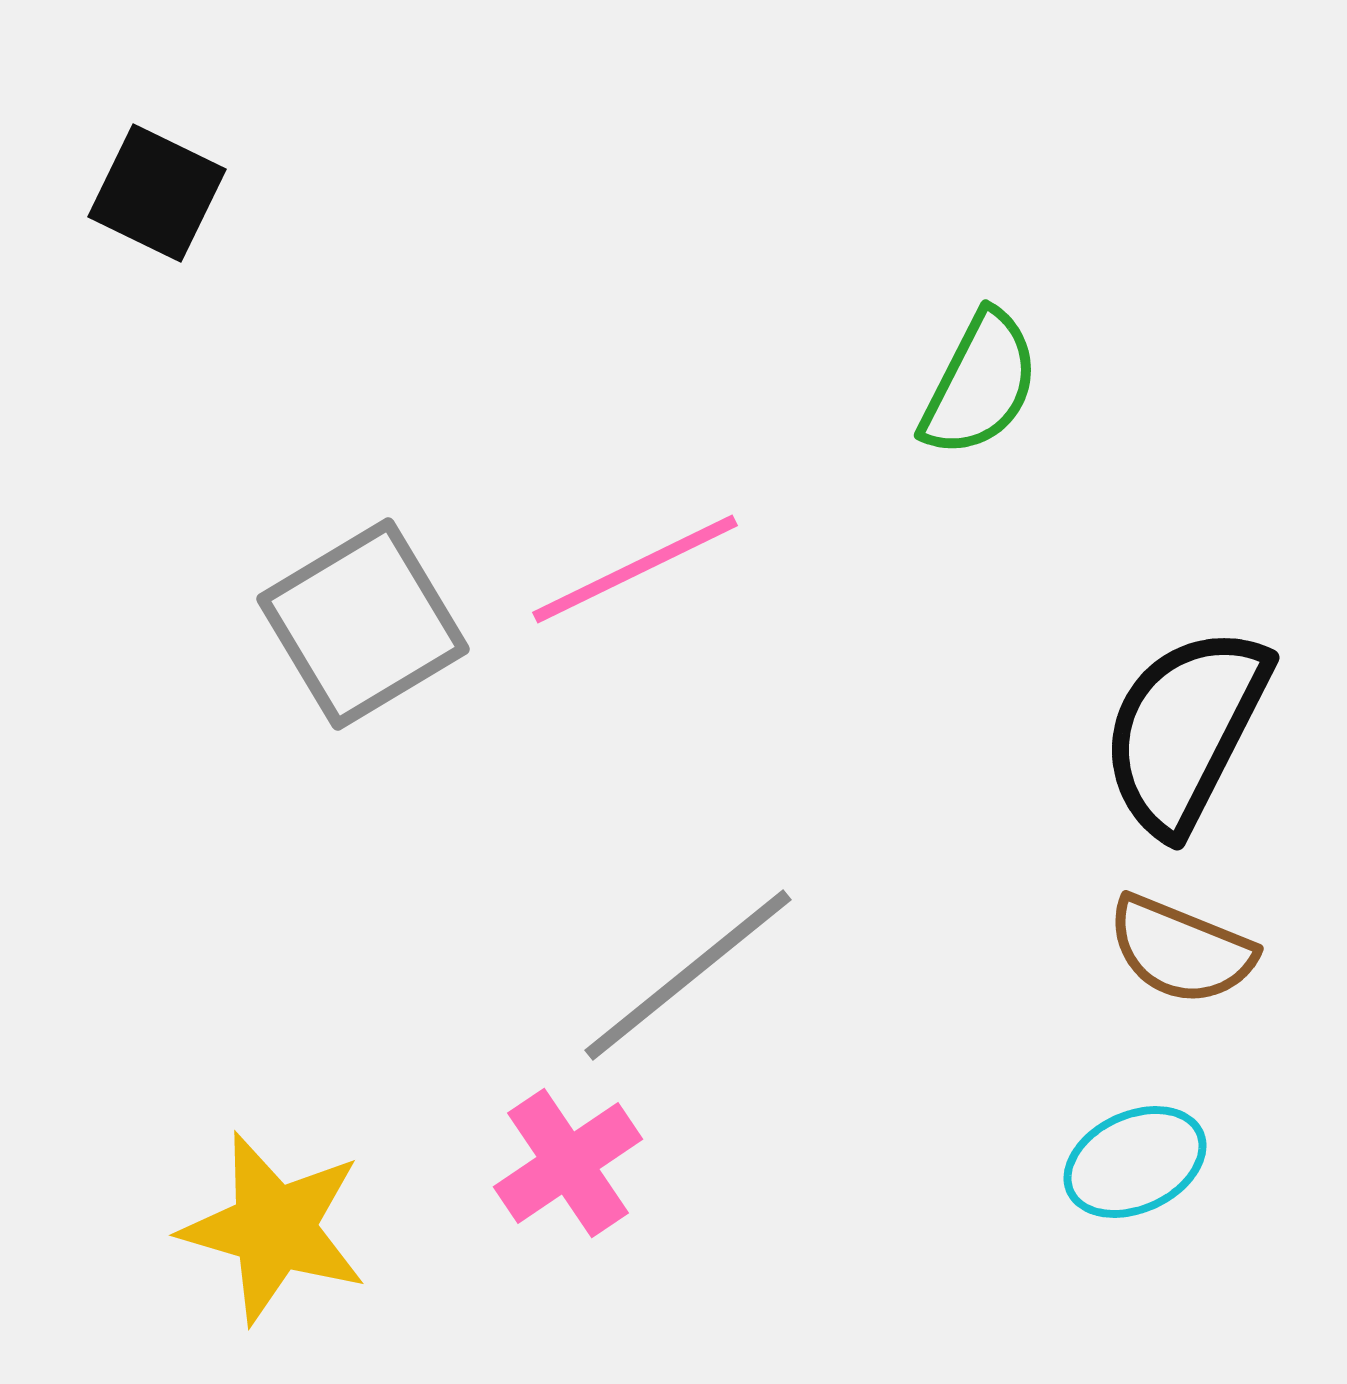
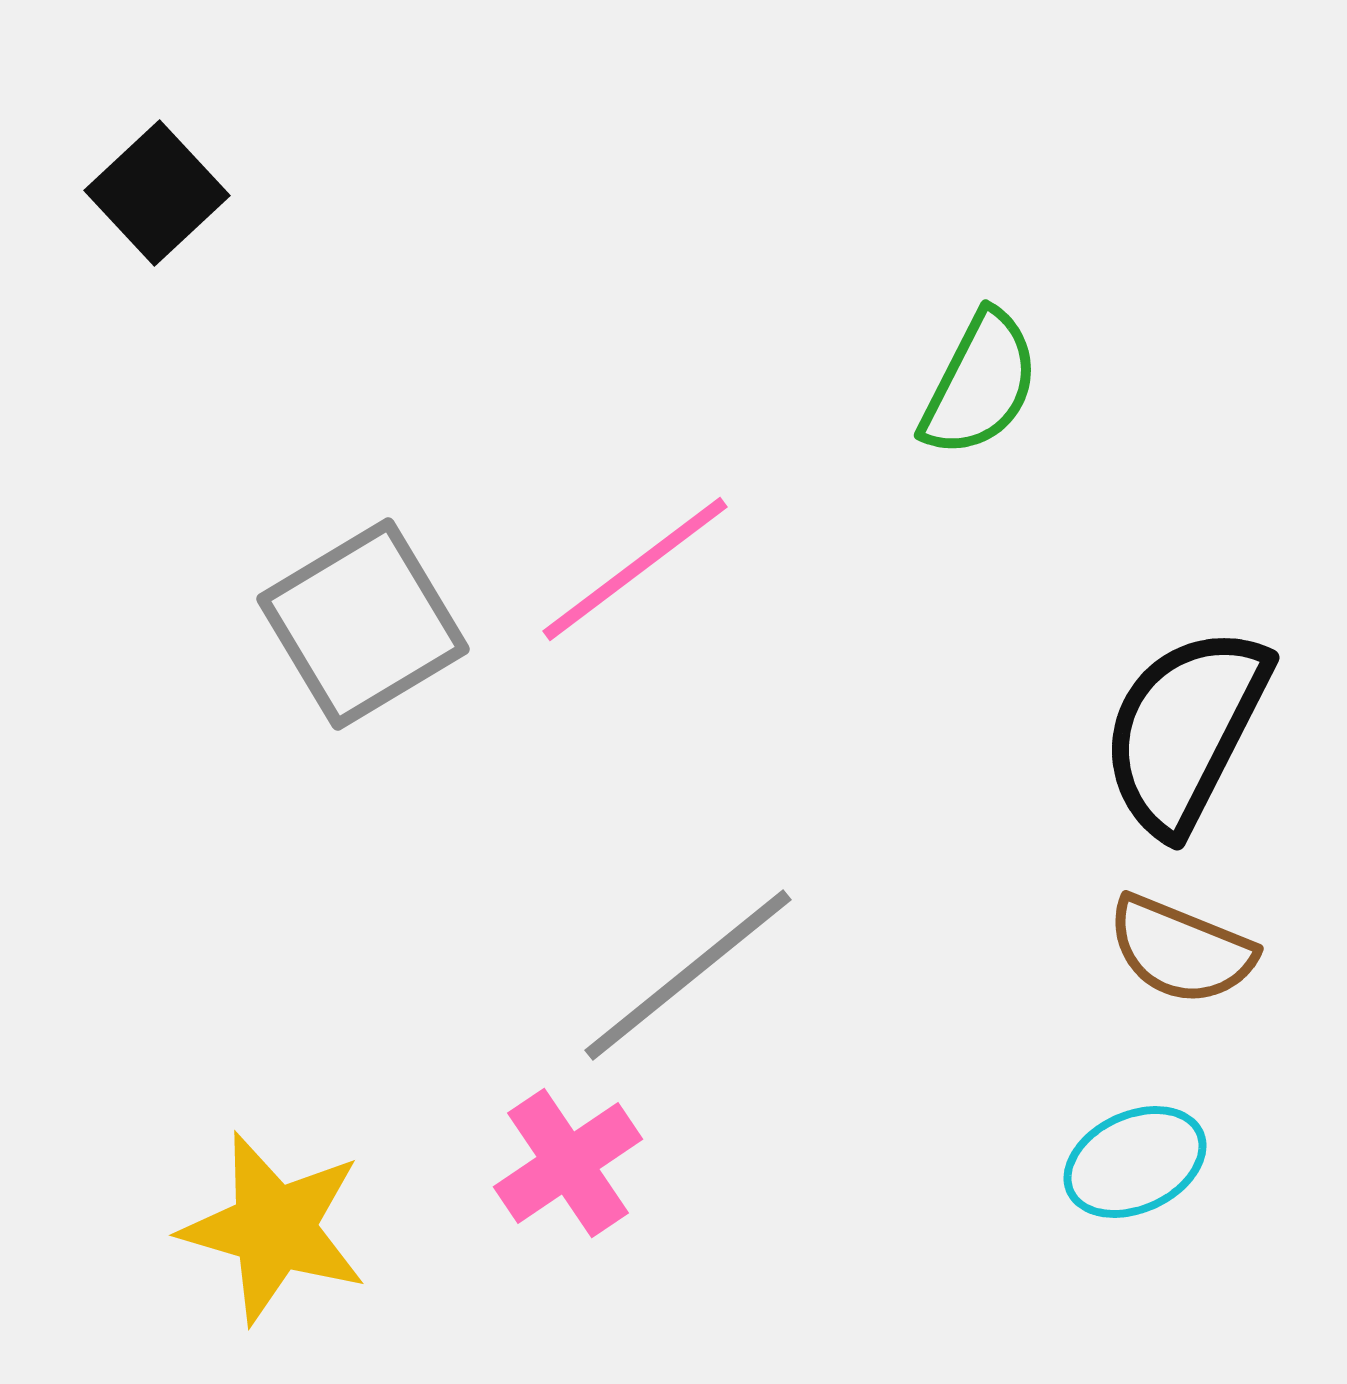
black square: rotated 21 degrees clockwise
pink line: rotated 11 degrees counterclockwise
